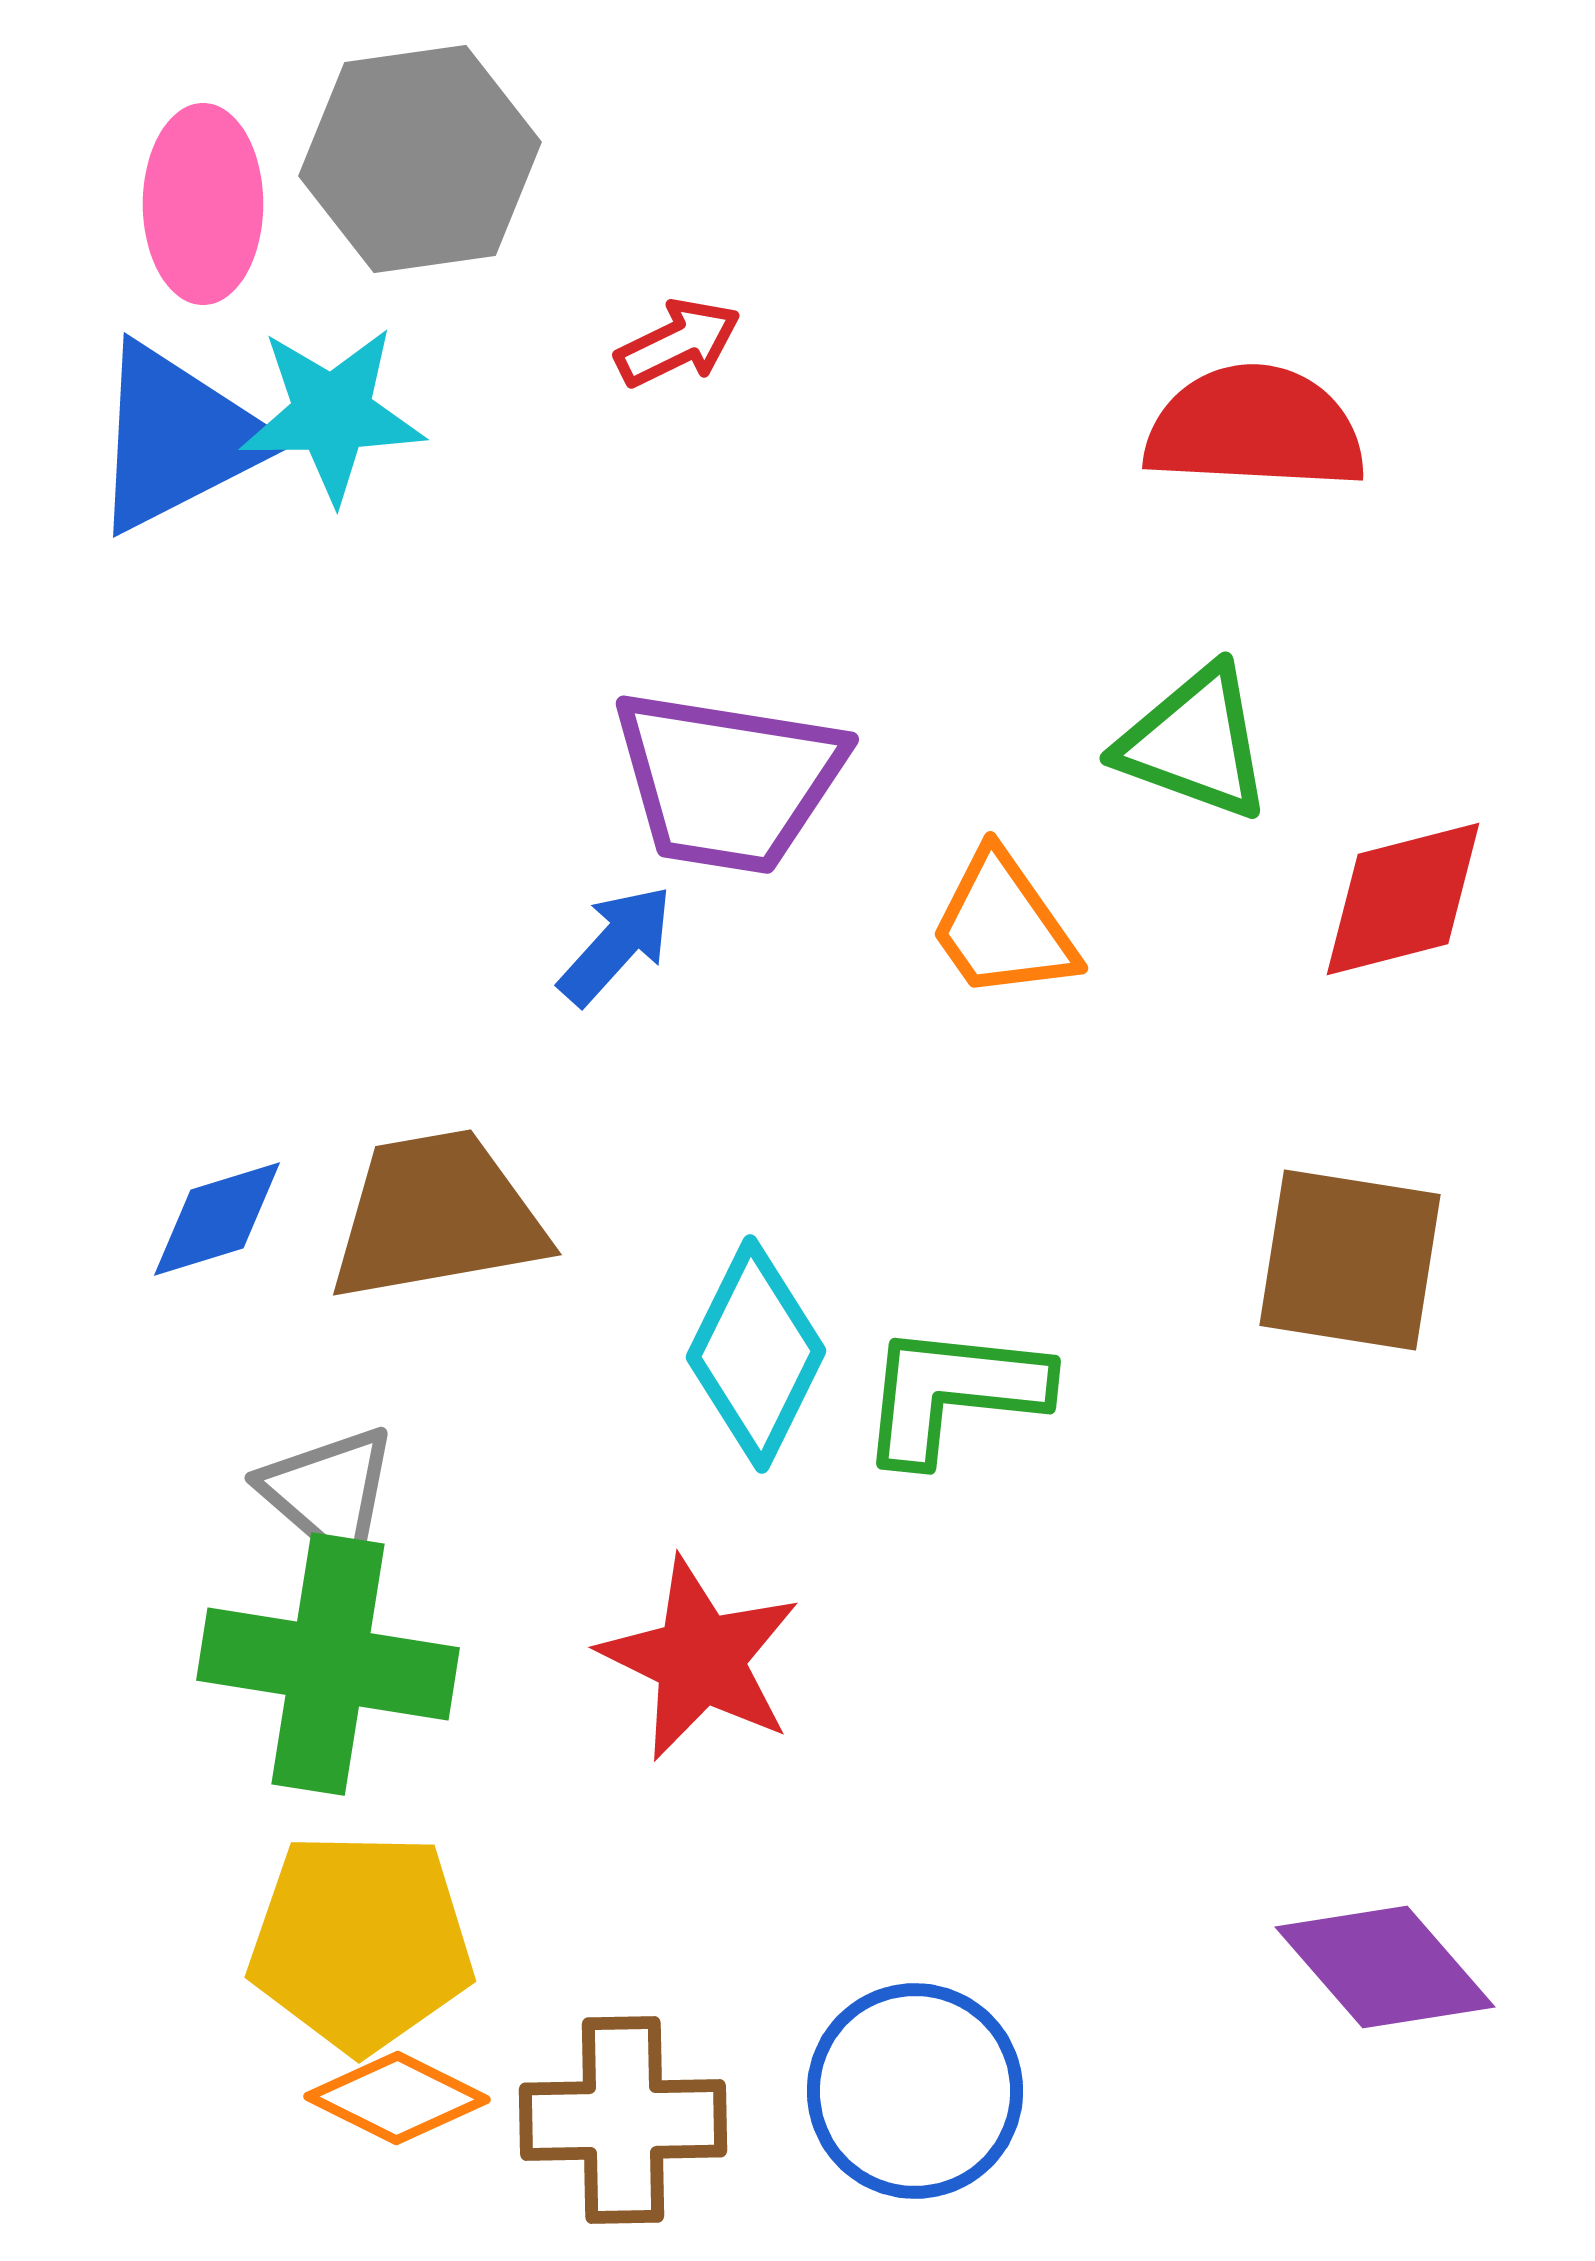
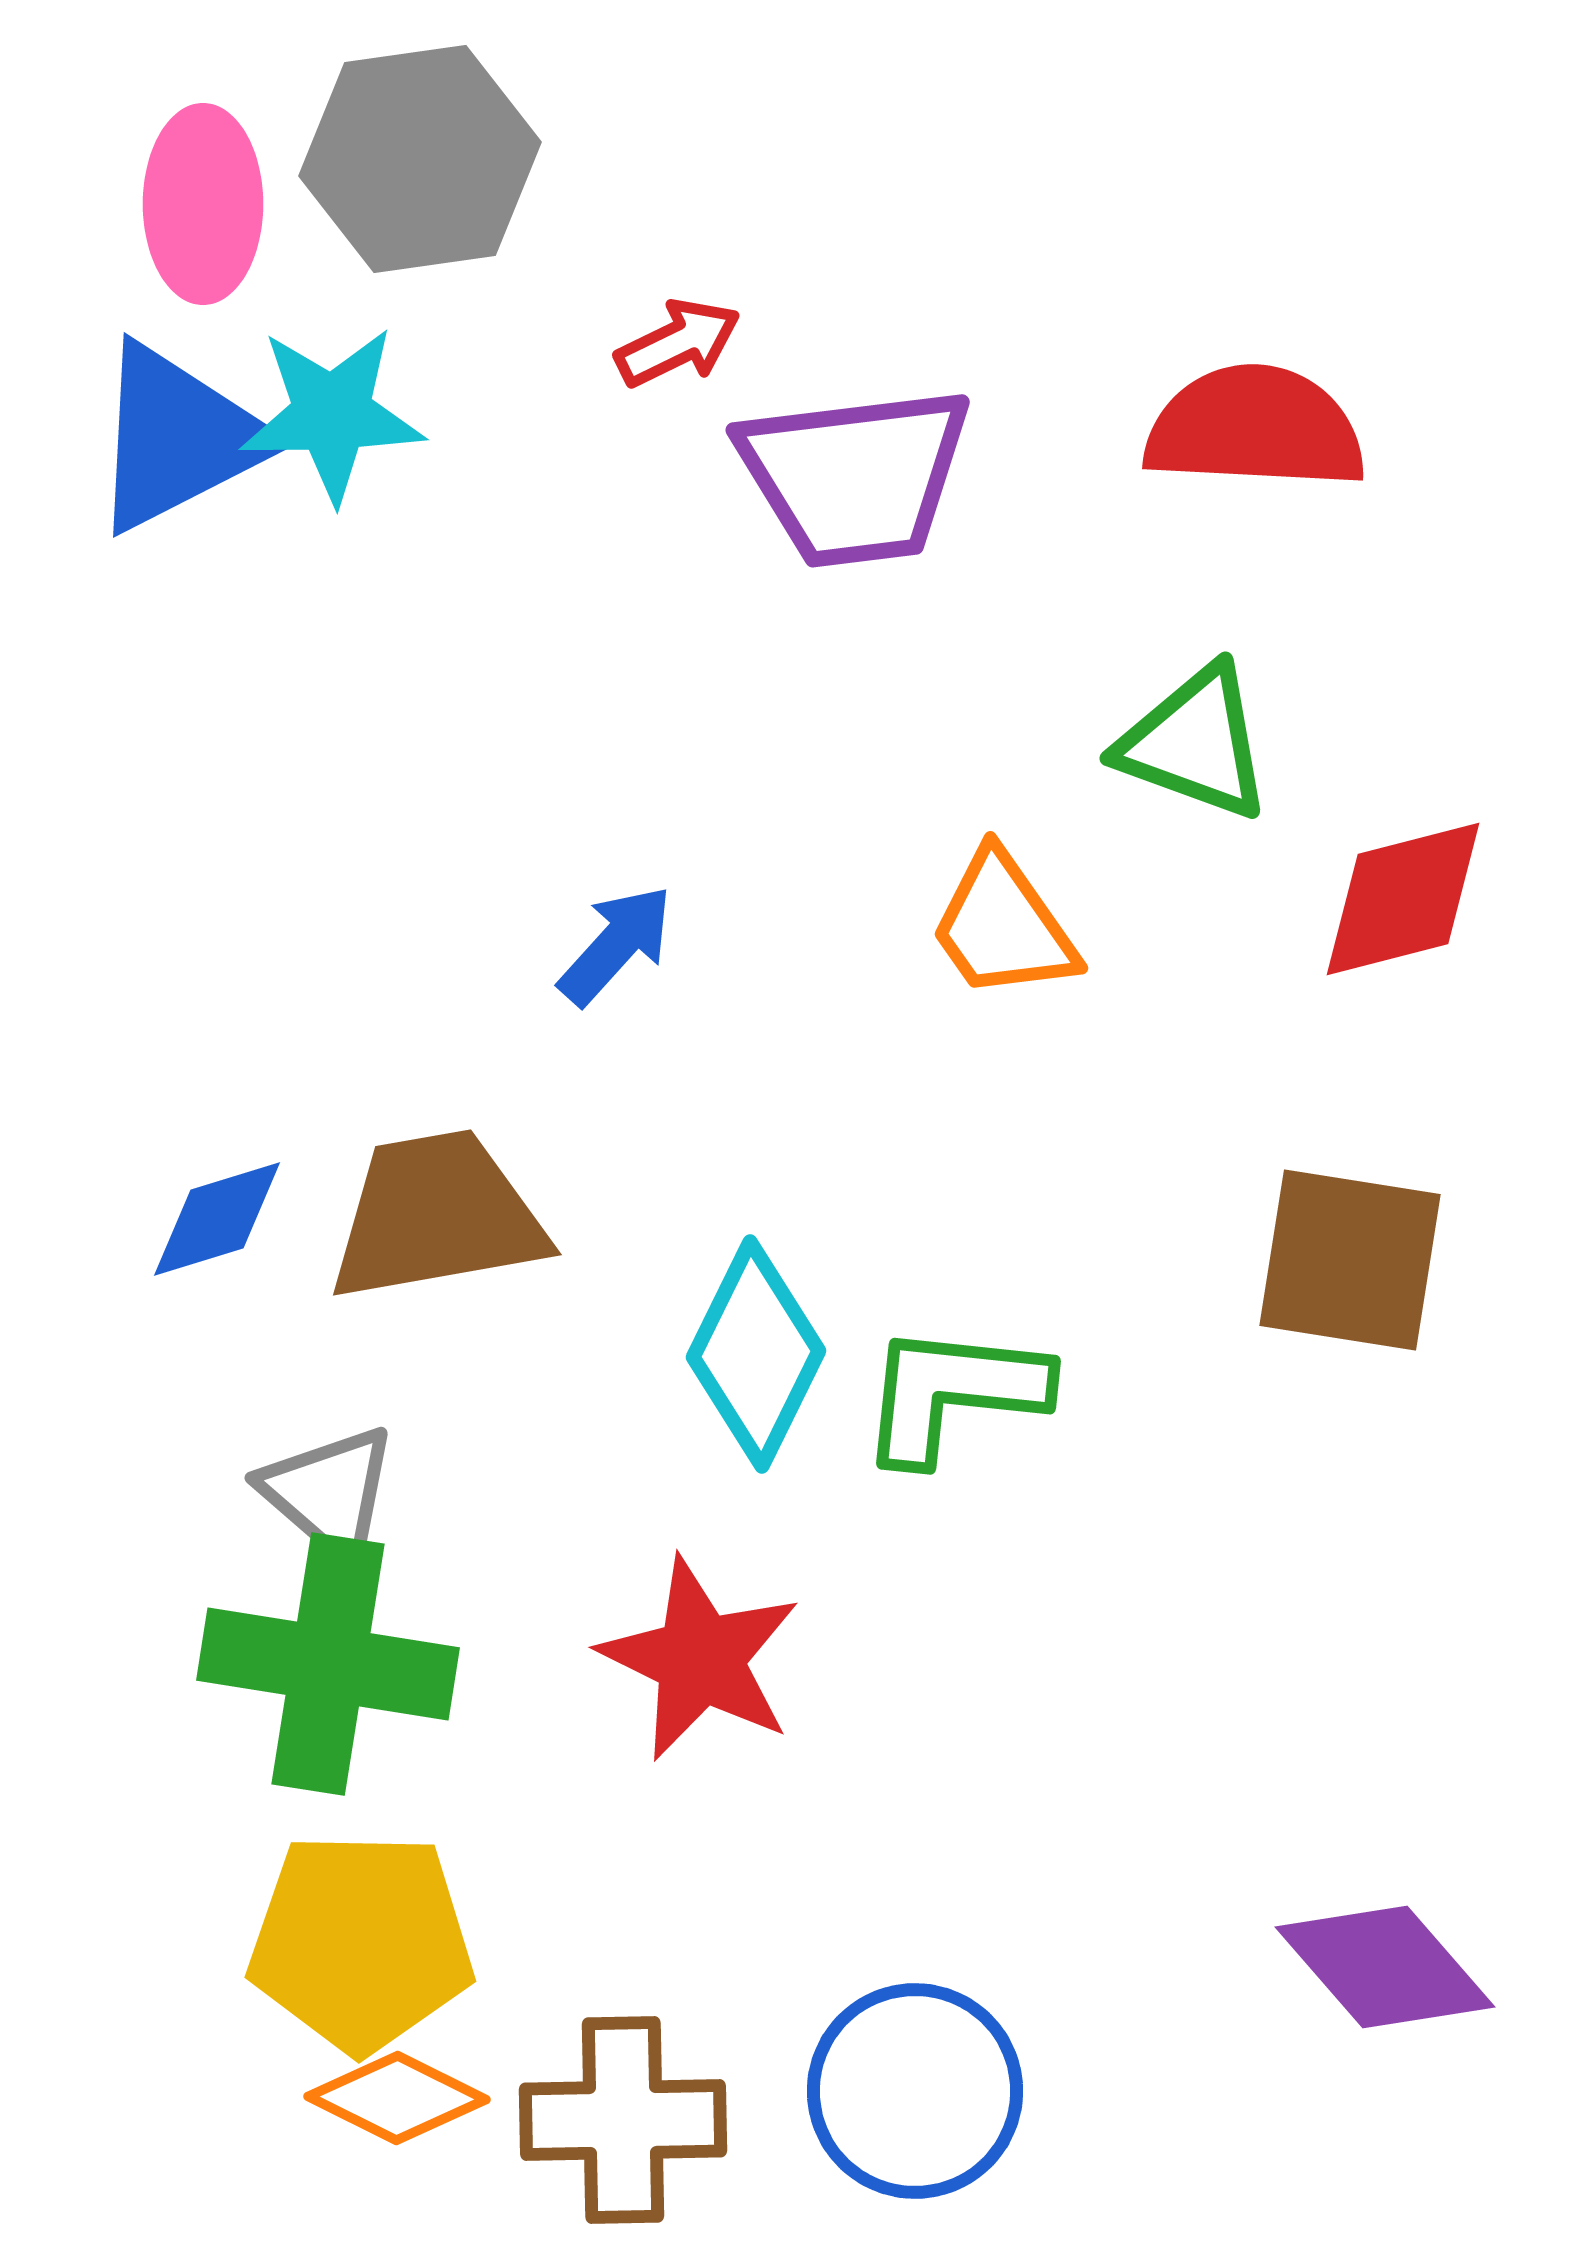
purple trapezoid: moved 127 px right, 305 px up; rotated 16 degrees counterclockwise
